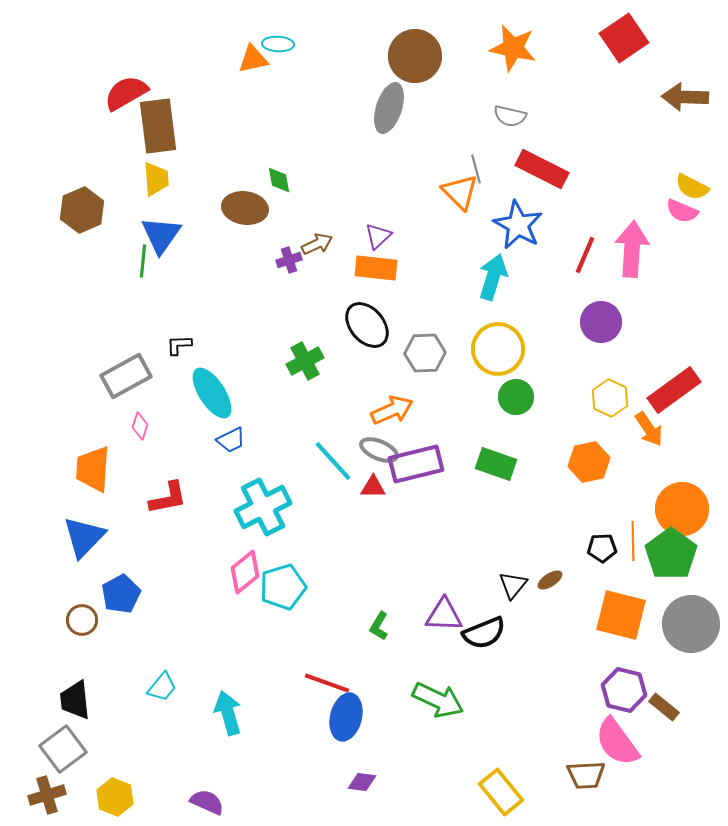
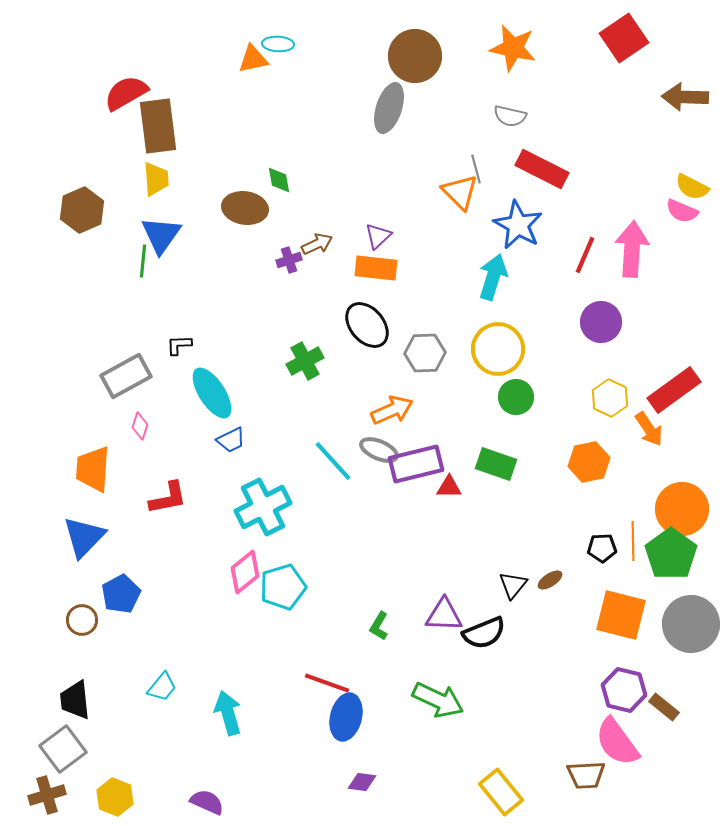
red triangle at (373, 487): moved 76 px right
